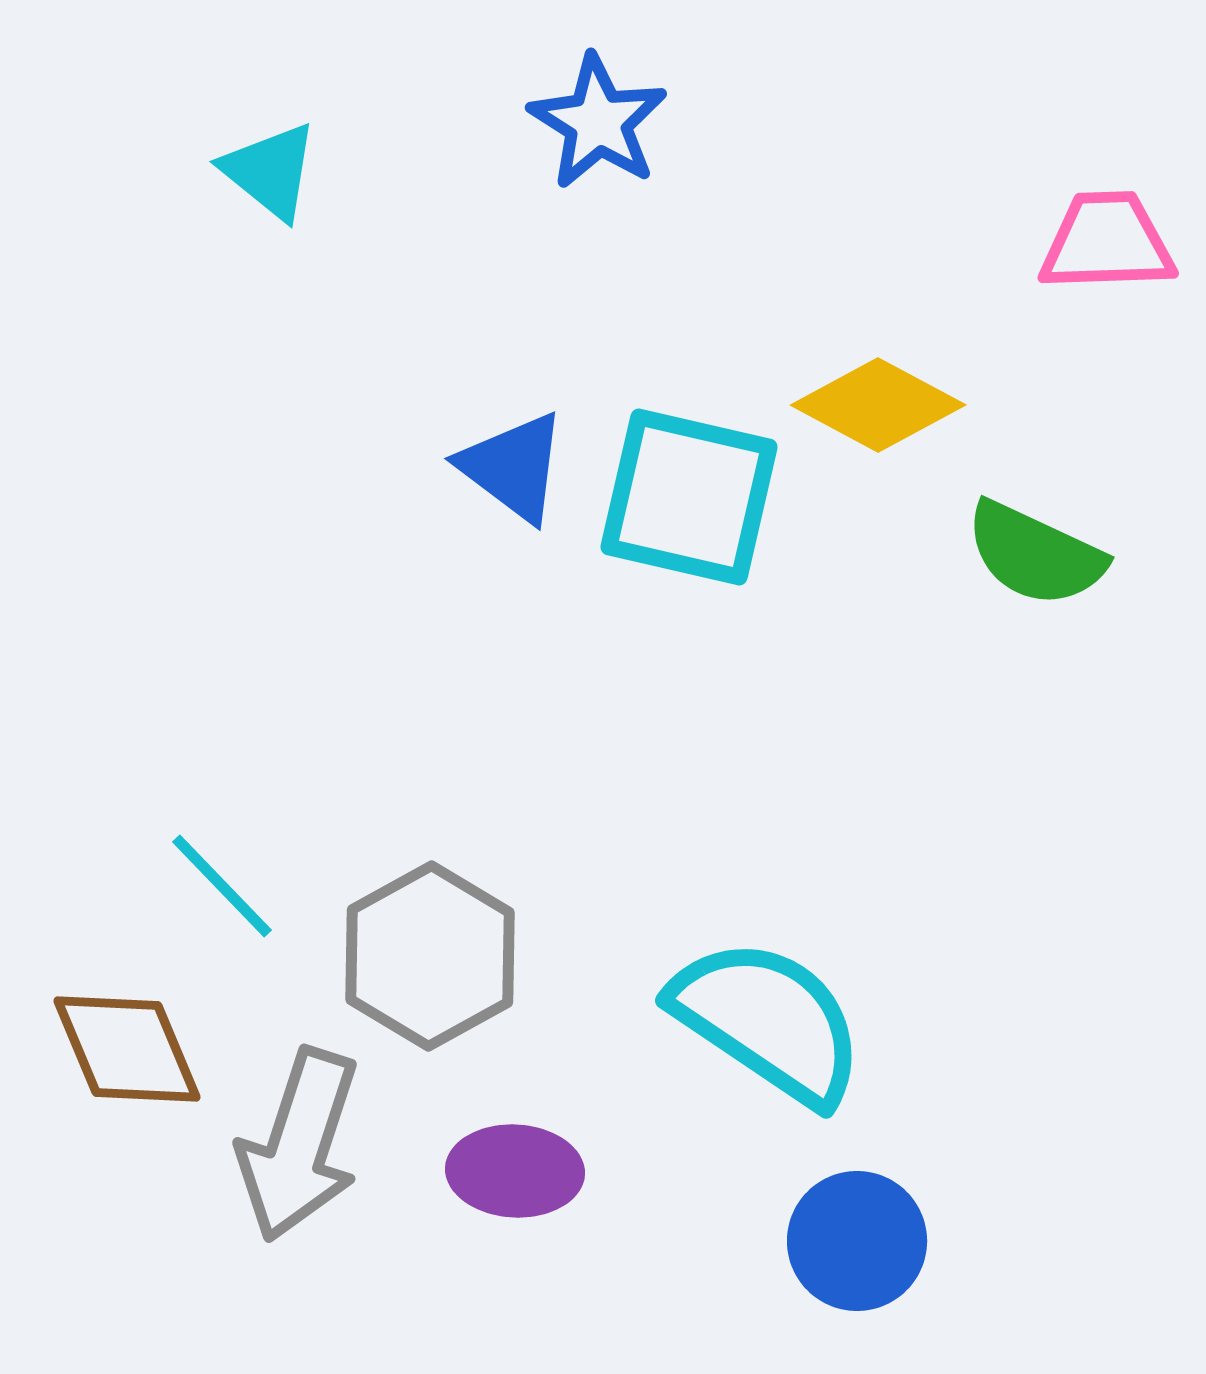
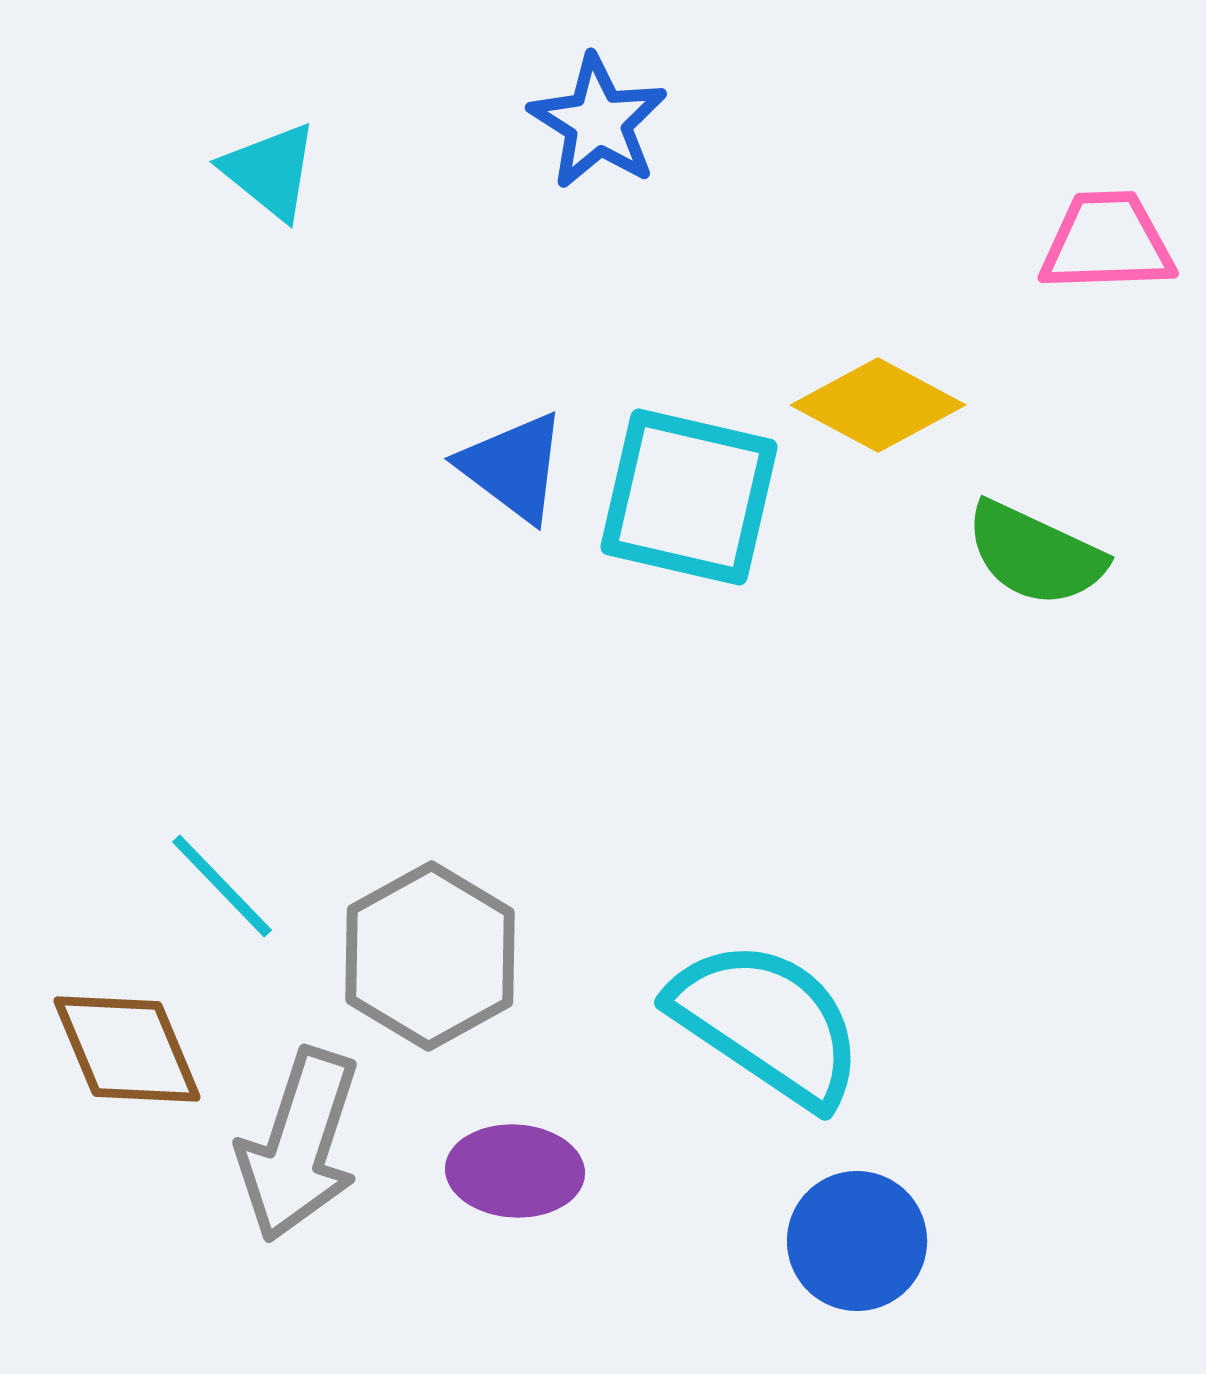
cyan semicircle: moved 1 px left, 2 px down
